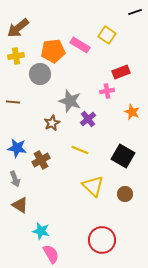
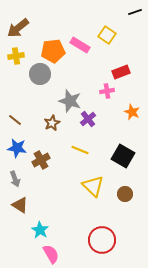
brown line: moved 2 px right, 18 px down; rotated 32 degrees clockwise
cyan star: moved 1 px left, 1 px up; rotated 18 degrees clockwise
